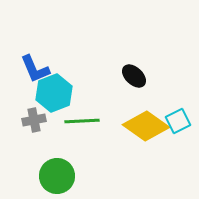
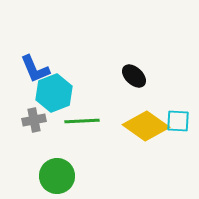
cyan square: rotated 30 degrees clockwise
